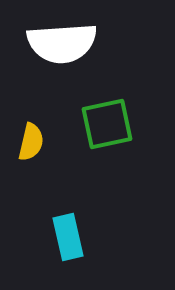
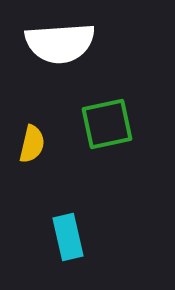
white semicircle: moved 2 px left
yellow semicircle: moved 1 px right, 2 px down
